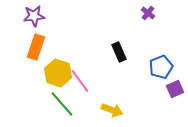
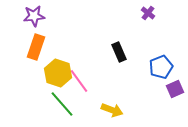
pink line: moved 1 px left
